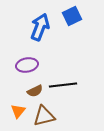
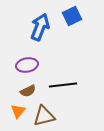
brown semicircle: moved 7 px left
